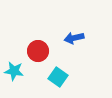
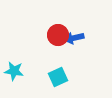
red circle: moved 20 px right, 16 px up
cyan square: rotated 30 degrees clockwise
